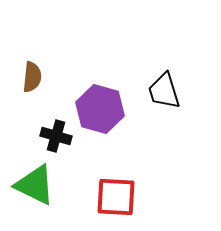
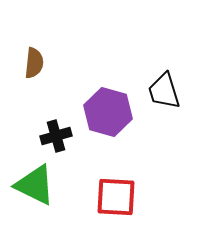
brown semicircle: moved 2 px right, 14 px up
purple hexagon: moved 8 px right, 3 px down
black cross: rotated 32 degrees counterclockwise
